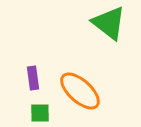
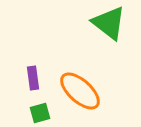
green square: rotated 15 degrees counterclockwise
